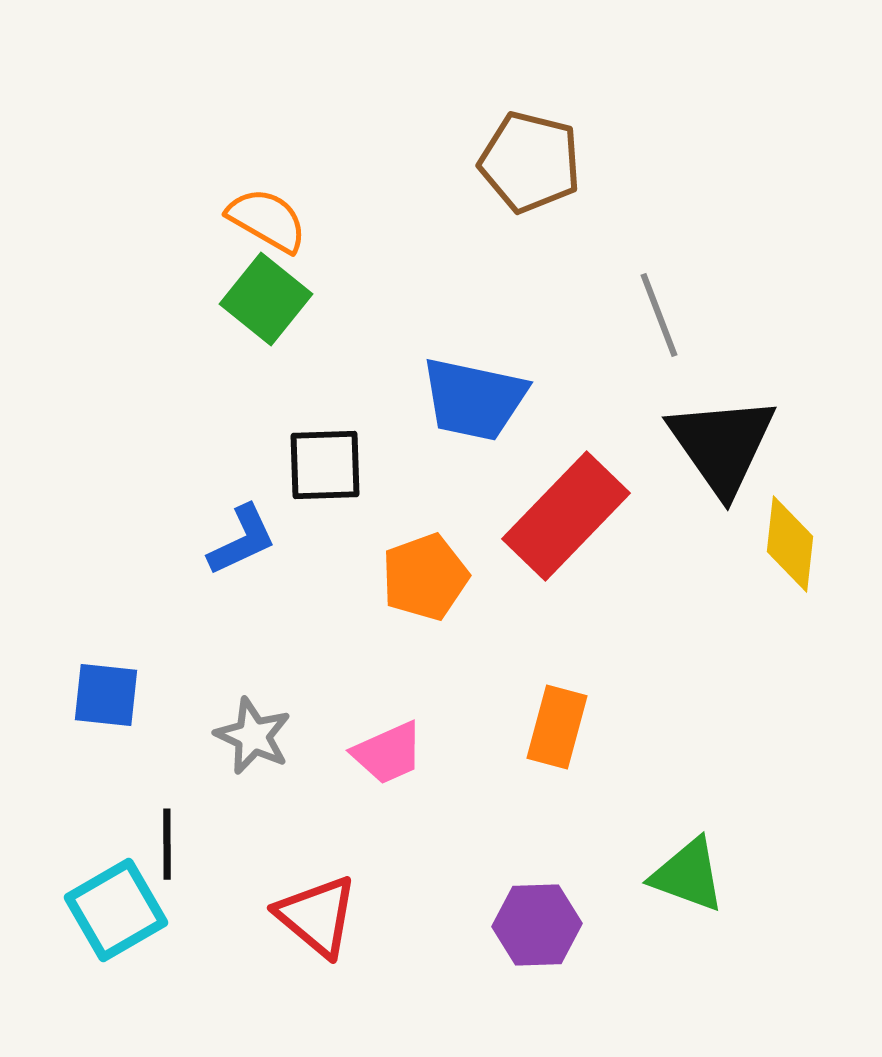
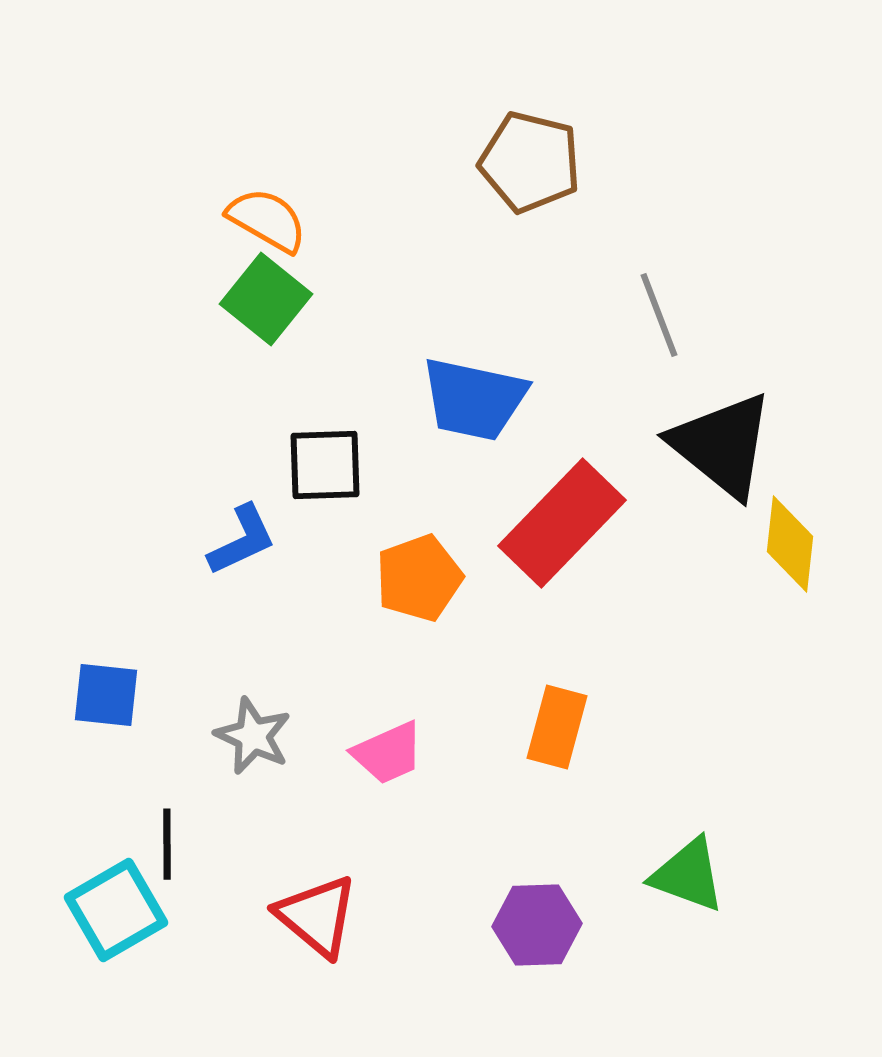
black triangle: rotated 16 degrees counterclockwise
red rectangle: moved 4 px left, 7 px down
orange pentagon: moved 6 px left, 1 px down
